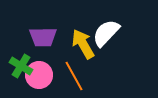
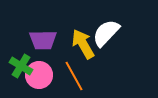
purple trapezoid: moved 3 px down
